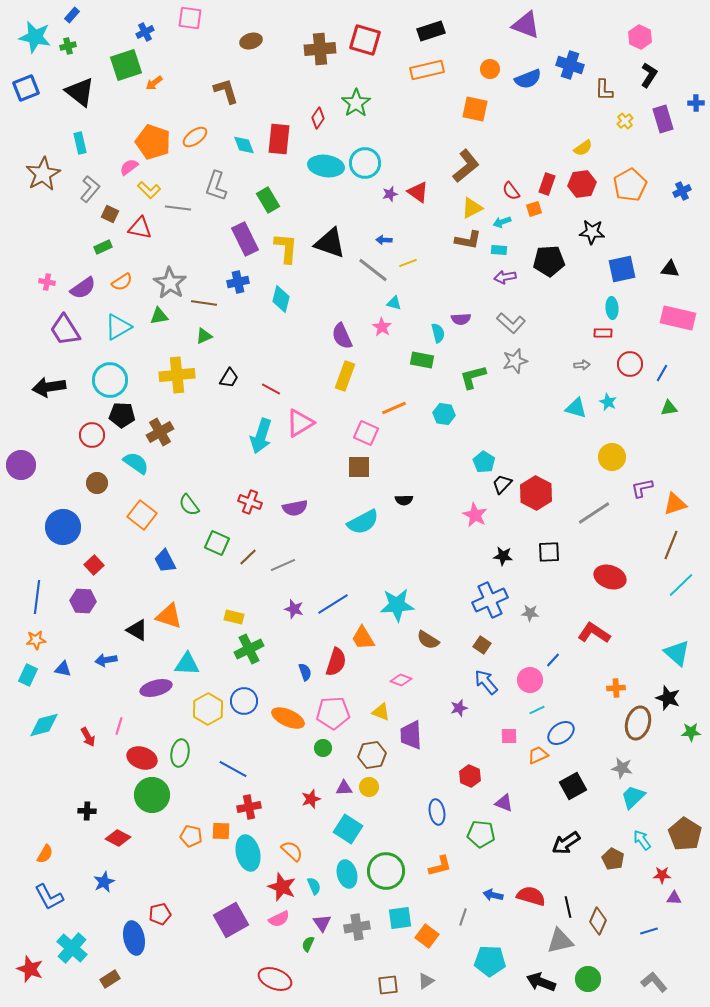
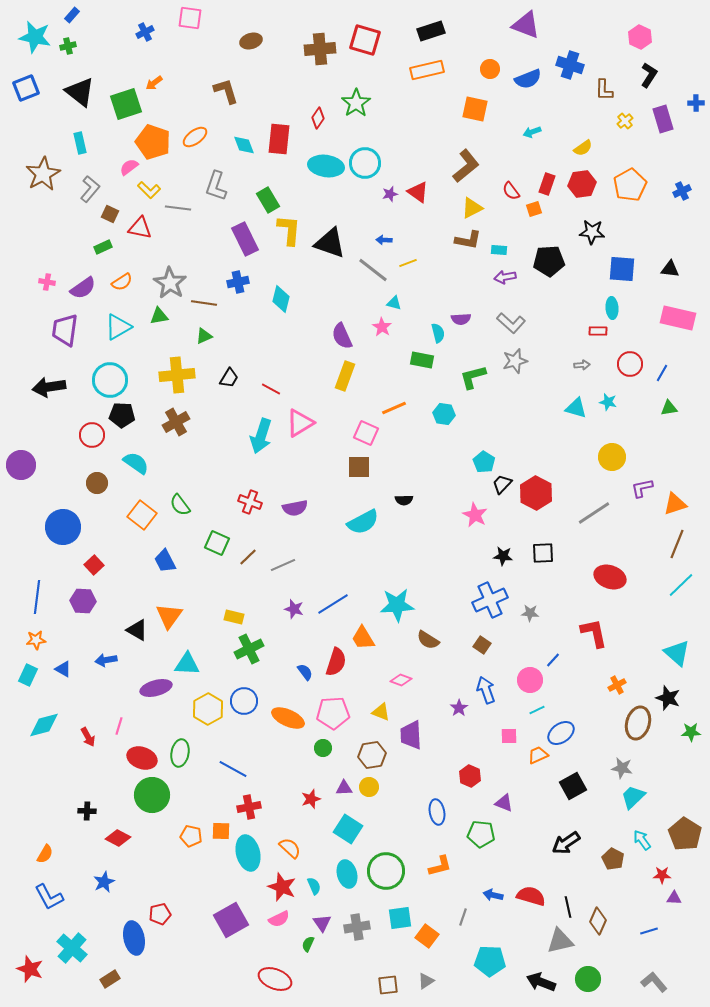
green square at (126, 65): moved 39 px down
cyan arrow at (502, 222): moved 30 px right, 90 px up
yellow L-shape at (286, 248): moved 3 px right, 18 px up
blue square at (622, 269): rotated 16 degrees clockwise
purple trapezoid at (65, 330): rotated 40 degrees clockwise
red rectangle at (603, 333): moved 5 px left, 2 px up
cyan star at (608, 402): rotated 12 degrees counterclockwise
brown cross at (160, 432): moved 16 px right, 10 px up
green semicircle at (189, 505): moved 9 px left
brown line at (671, 545): moved 6 px right, 1 px up
black square at (549, 552): moved 6 px left, 1 px down
orange triangle at (169, 616): rotated 48 degrees clockwise
red L-shape at (594, 633): rotated 44 degrees clockwise
blue triangle at (63, 669): rotated 18 degrees clockwise
blue semicircle at (305, 672): rotated 18 degrees counterclockwise
blue arrow at (486, 682): moved 8 px down; rotated 20 degrees clockwise
orange cross at (616, 688): moved 1 px right, 3 px up; rotated 24 degrees counterclockwise
purple star at (459, 708): rotated 18 degrees counterclockwise
orange semicircle at (292, 851): moved 2 px left, 3 px up
